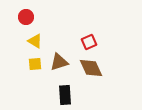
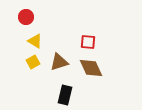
red square: moved 1 px left; rotated 28 degrees clockwise
yellow square: moved 2 px left, 2 px up; rotated 24 degrees counterclockwise
black rectangle: rotated 18 degrees clockwise
